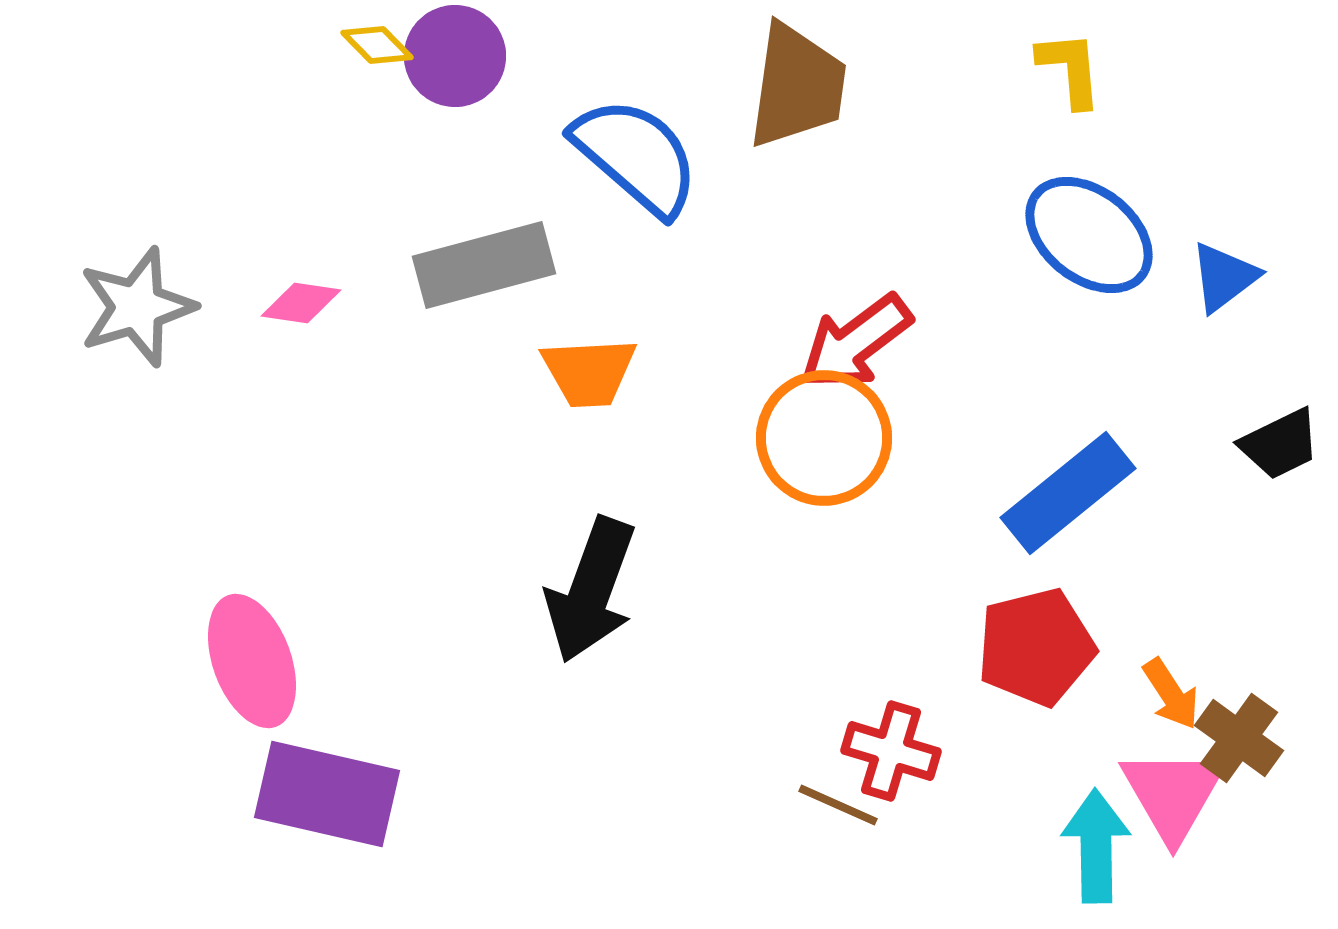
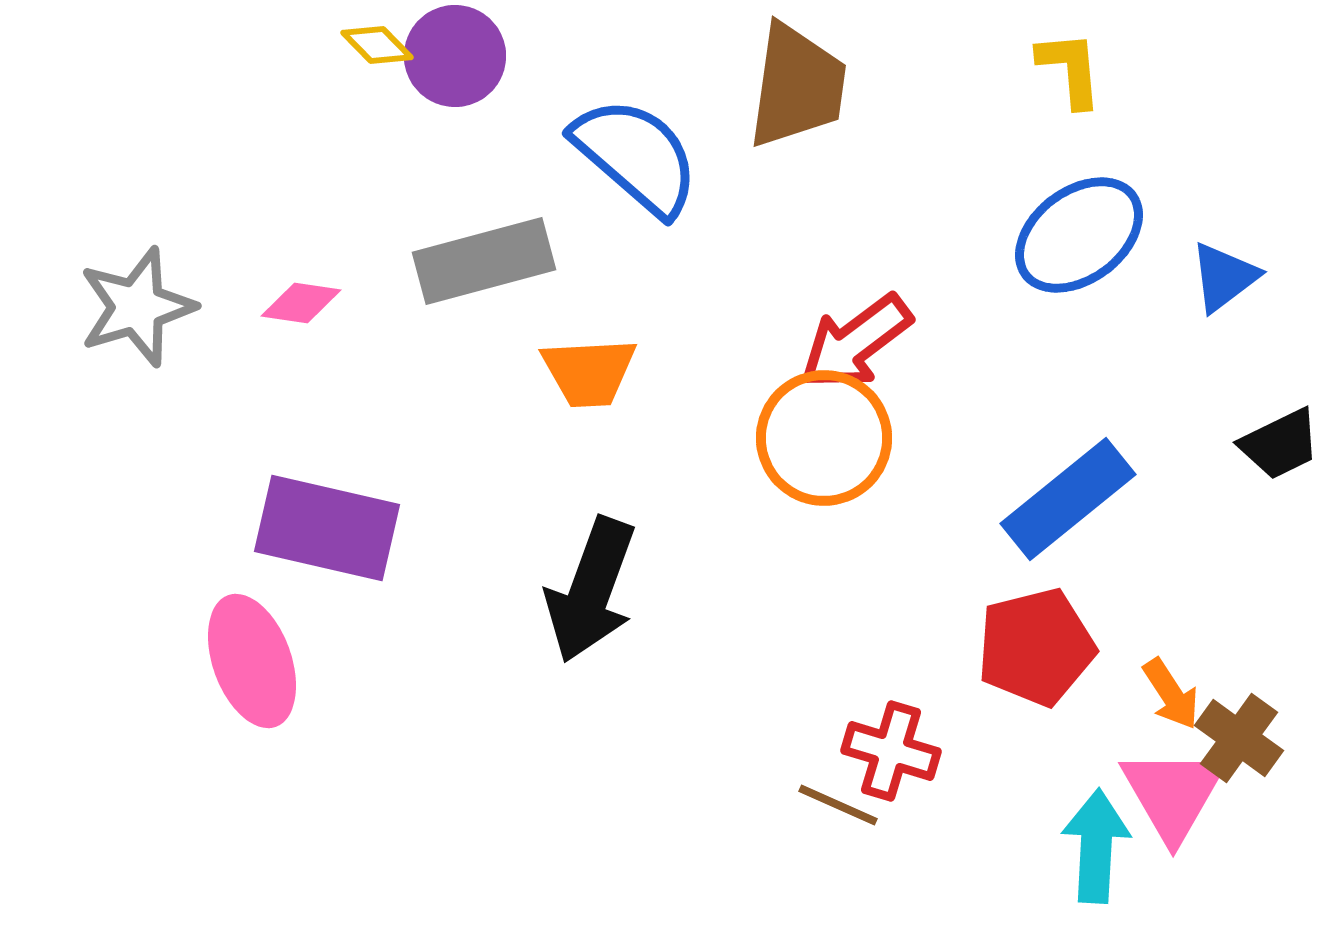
blue ellipse: moved 10 px left; rotated 75 degrees counterclockwise
gray rectangle: moved 4 px up
blue rectangle: moved 6 px down
purple rectangle: moved 266 px up
cyan arrow: rotated 4 degrees clockwise
